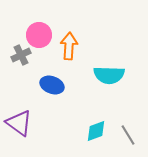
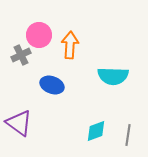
orange arrow: moved 1 px right, 1 px up
cyan semicircle: moved 4 px right, 1 px down
gray line: rotated 40 degrees clockwise
